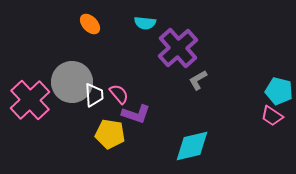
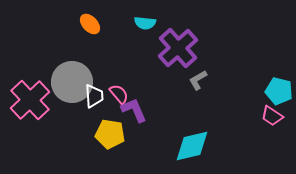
white trapezoid: moved 1 px down
purple L-shape: moved 2 px left, 4 px up; rotated 132 degrees counterclockwise
